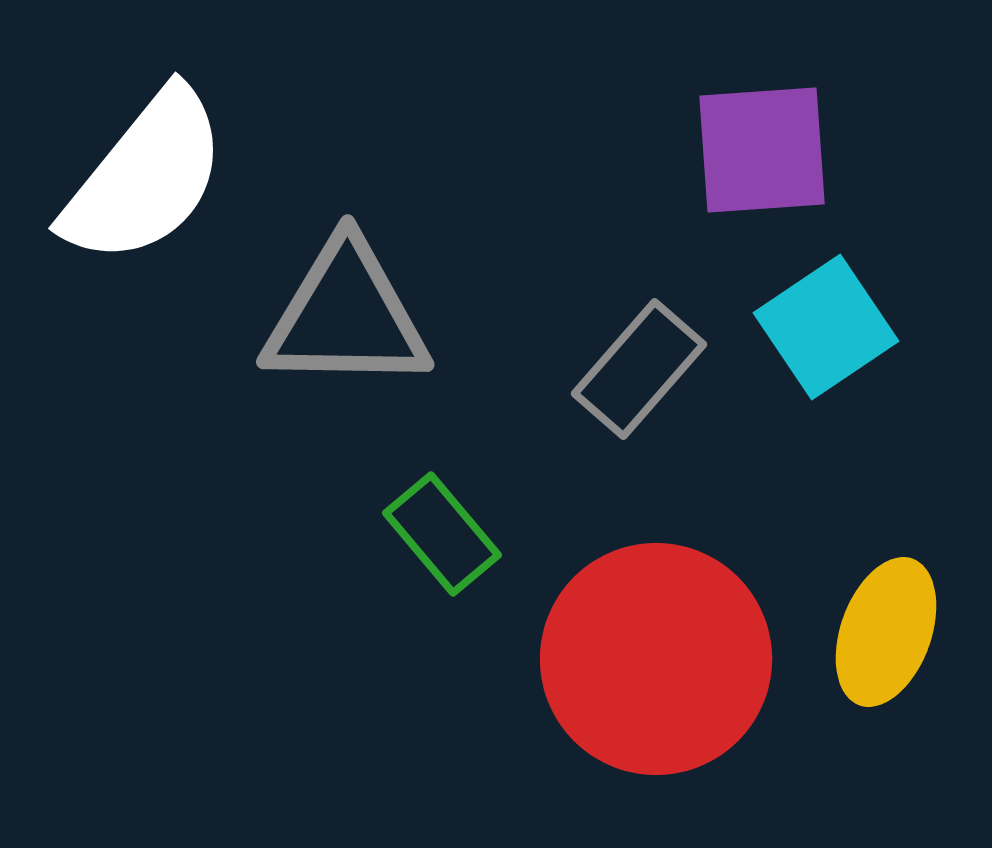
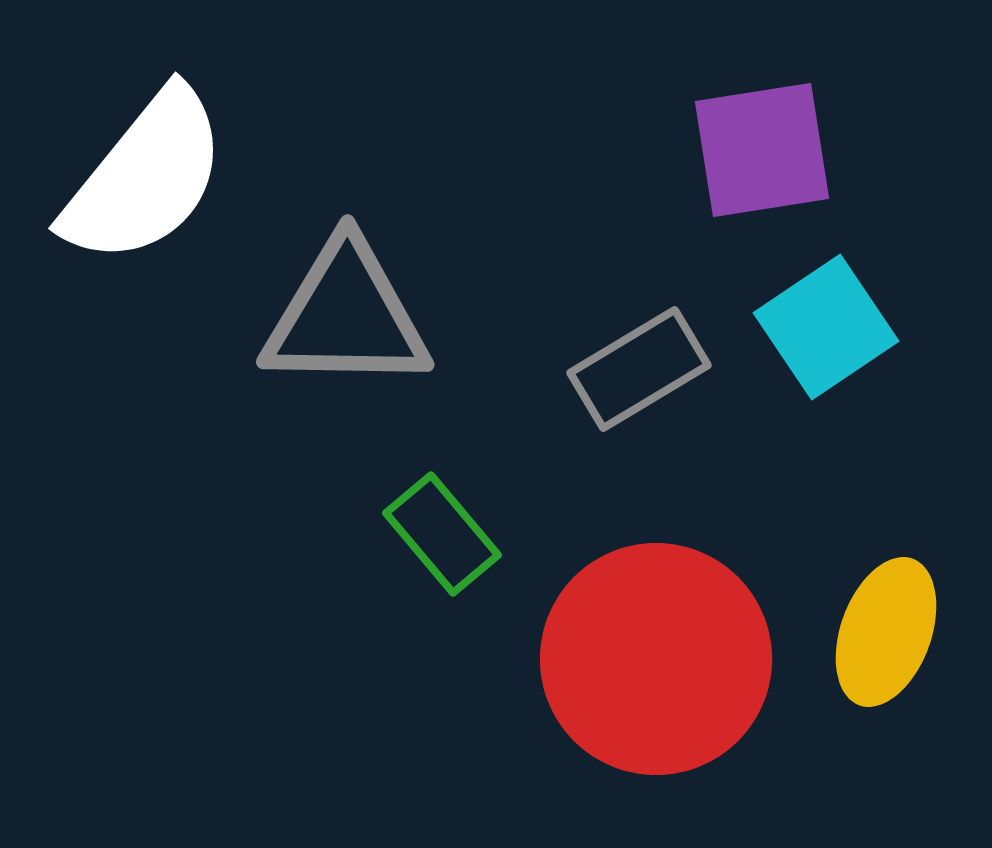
purple square: rotated 5 degrees counterclockwise
gray rectangle: rotated 18 degrees clockwise
